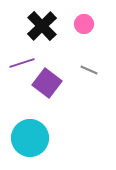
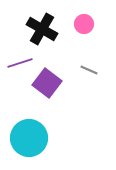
black cross: moved 3 px down; rotated 16 degrees counterclockwise
purple line: moved 2 px left
cyan circle: moved 1 px left
